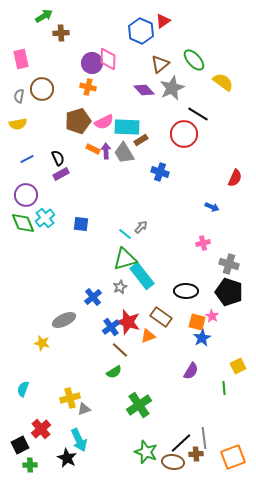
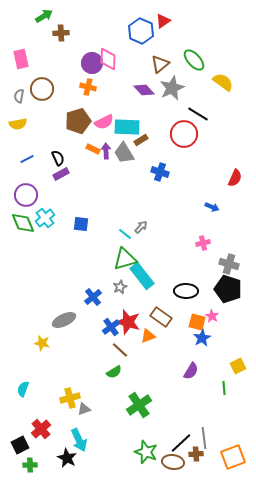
black pentagon at (229, 292): moved 1 px left, 3 px up
